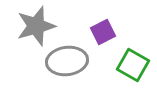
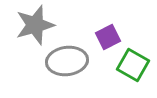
gray star: moved 1 px left, 1 px up
purple square: moved 5 px right, 5 px down
